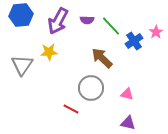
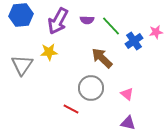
pink star: rotated 24 degrees clockwise
pink triangle: rotated 24 degrees clockwise
